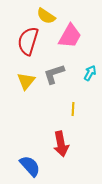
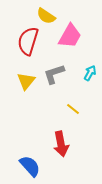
yellow line: rotated 56 degrees counterclockwise
